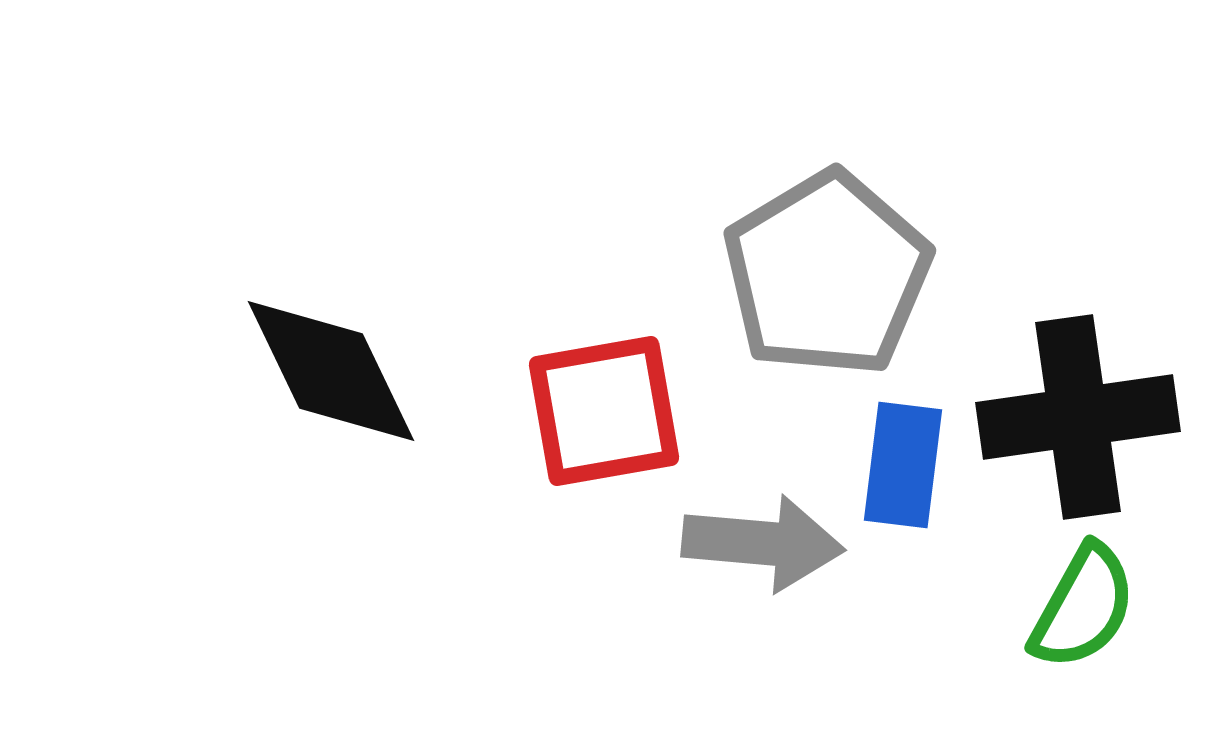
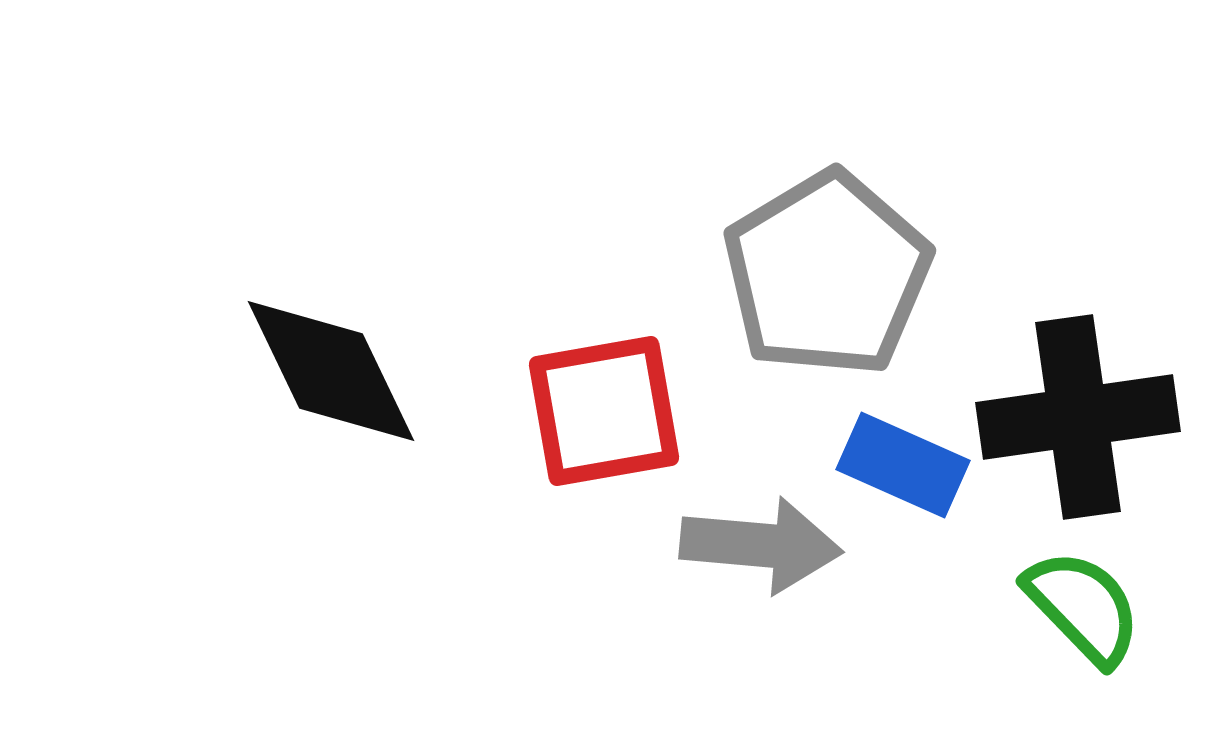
blue rectangle: rotated 73 degrees counterclockwise
gray arrow: moved 2 px left, 2 px down
green semicircle: rotated 73 degrees counterclockwise
